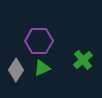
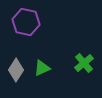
purple hexagon: moved 13 px left, 19 px up; rotated 12 degrees clockwise
green cross: moved 1 px right, 3 px down
